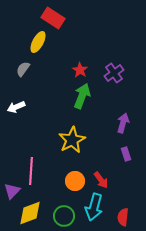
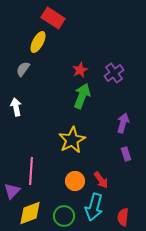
red star: rotated 14 degrees clockwise
white arrow: rotated 102 degrees clockwise
